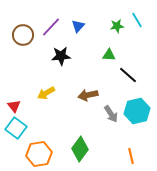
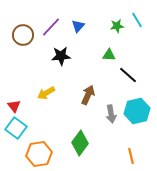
brown arrow: rotated 126 degrees clockwise
gray arrow: rotated 24 degrees clockwise
green diamond: moved 6 px up
